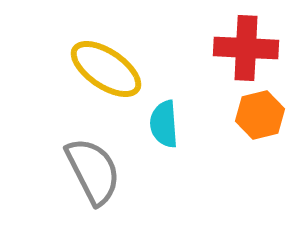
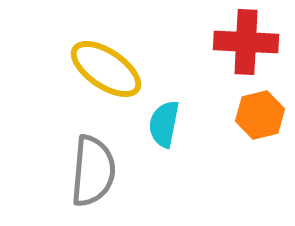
red cross: moved 6 px up
cyan semicircle: rotated 15 degrees clockwise
gray semicircle: rotated 32 degrees clockwise
